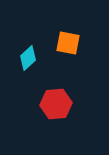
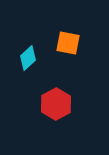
red hexagon: rotated 24 degrees counterclockwise
